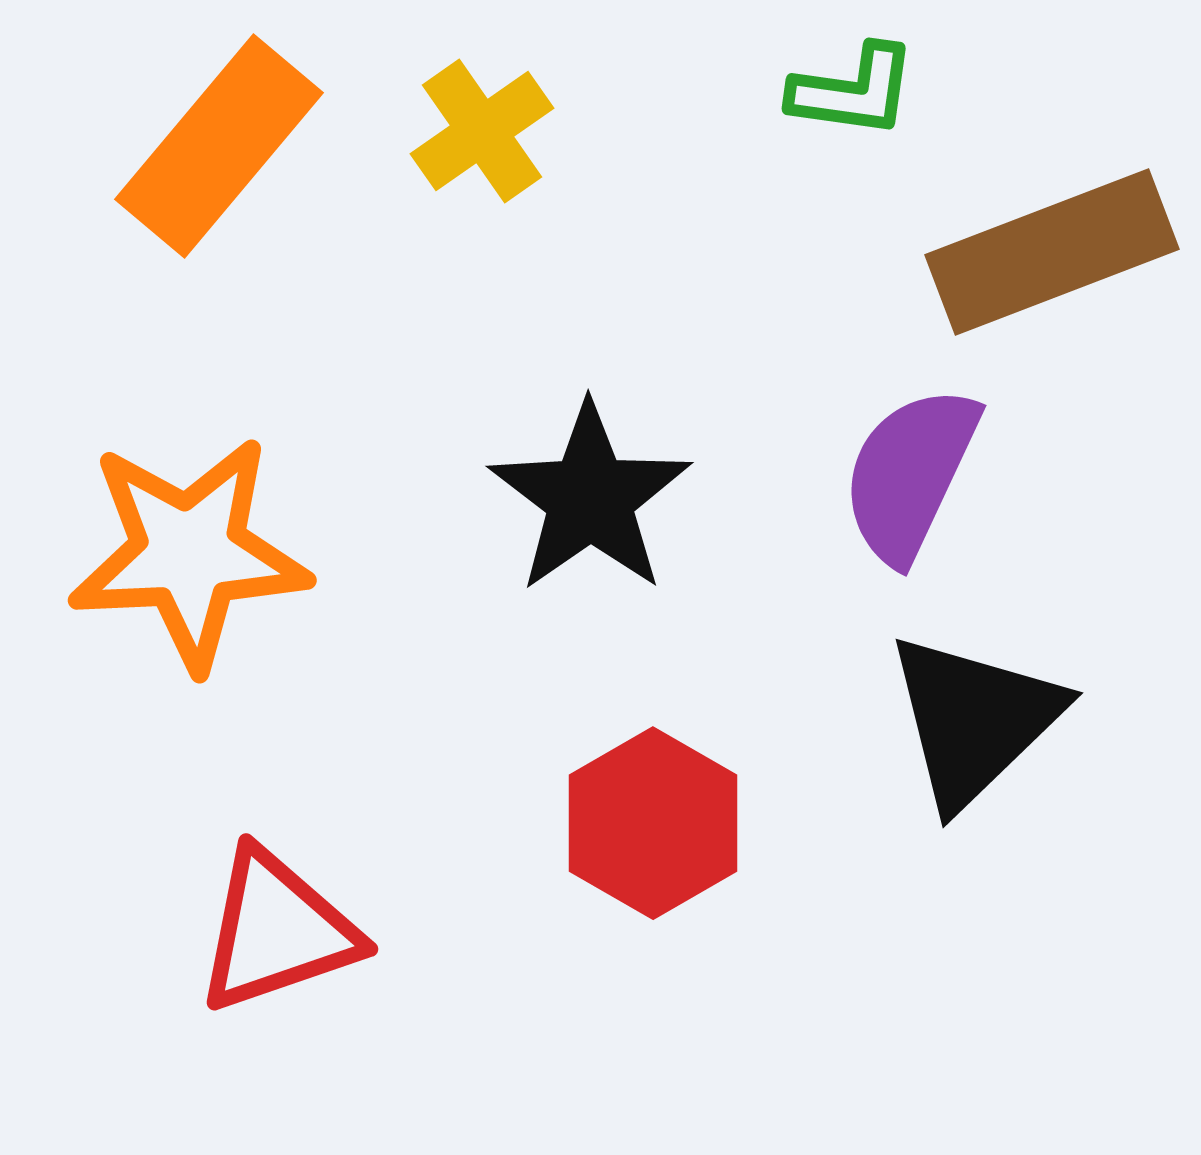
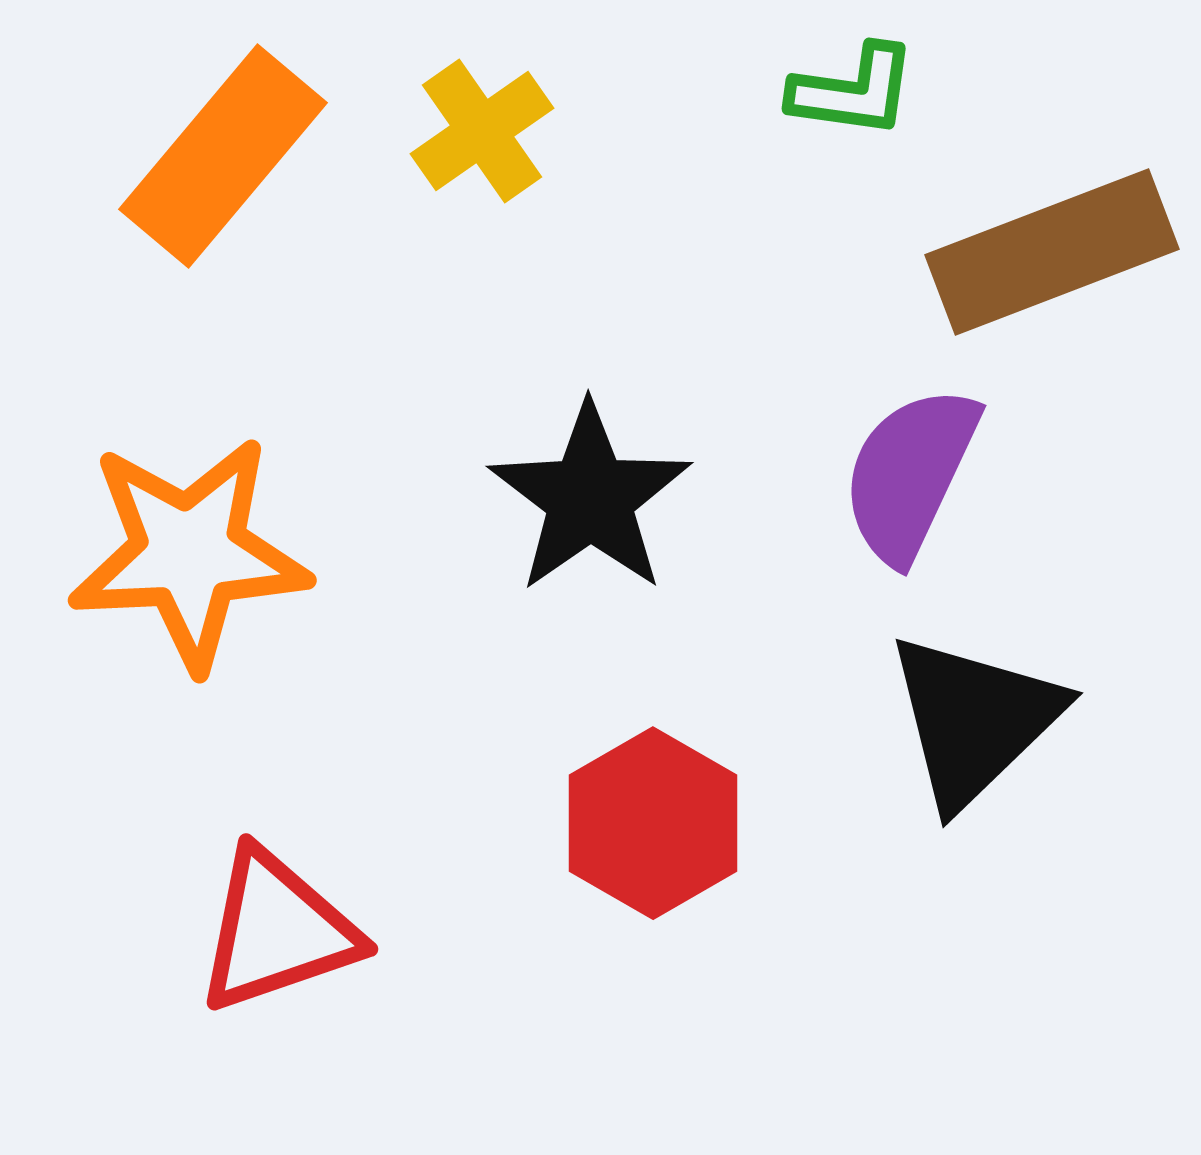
orange rectangle: moved 4 px right, 10 px down
